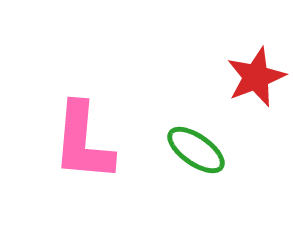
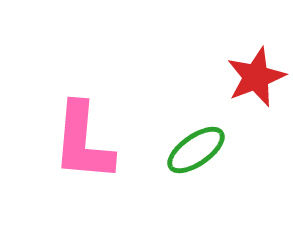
green ellipse: rotated 70 degrees counterclockwise
